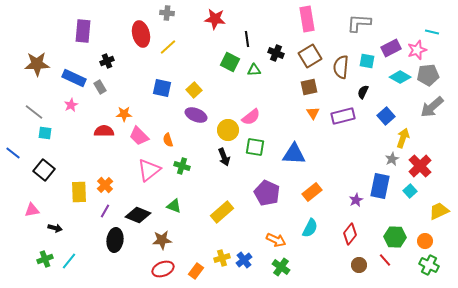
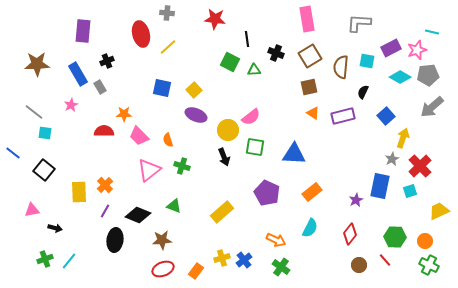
blue rectangle at (74, 78): moved 4 px right, 4 px up; rotated 35 degrees clockwise
orange triangle at (313, 113): rotated 24 degrees counterclockwise
cyan square at (410, 191): rotated 24 degrees clockwise
